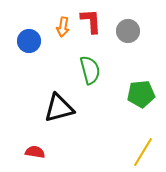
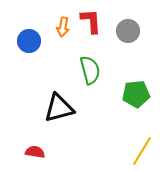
green pentagon: moved 5 px left
yellow line: moved 1 px left, 1 px up
